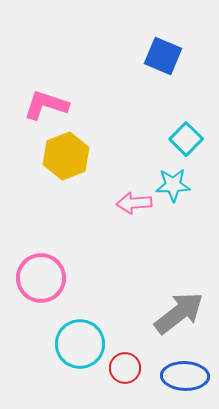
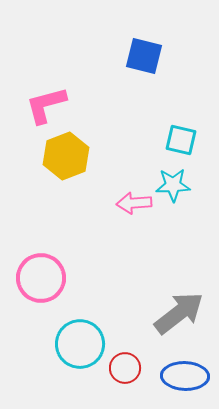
blue square: moved 19 px left; rotated 9 degrees counterclockwise
pink L-shape: rotated 33 degrees counterclockwise
cyan square: moved 5 px left, 1 px down; rotated 32 degrees counterclockwise
